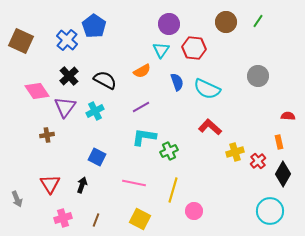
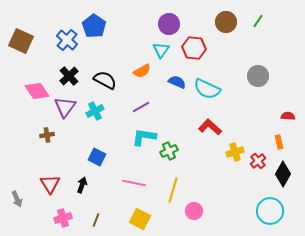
blue semicircle: rotated 48 degrees counterclockwise
